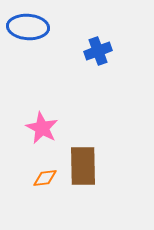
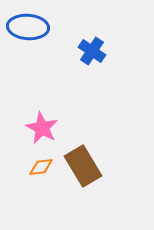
blue cross: moved 6 px left; rotated 36 degrees counterclockwise
brown rectangle: rotated 30 degrees counterclockwise
orange diamond: moved 4 px left, 11 px up
